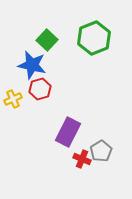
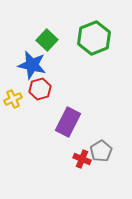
purple rectangle: moved 10 px up
